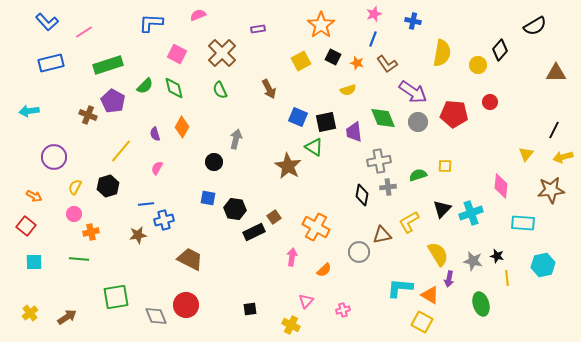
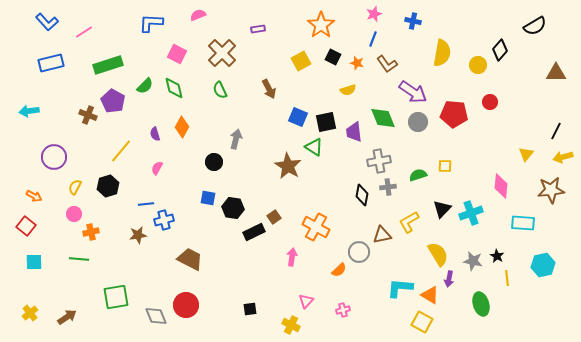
black line at (554, 130): moved 2 px right, 1 px down
black hexagon at (235, 209): moved 2 px left, 1 px up
black star at (497, 256): rotated 16 degrees clockwise
orange semicircle at (324, 270): moved 15 px right
